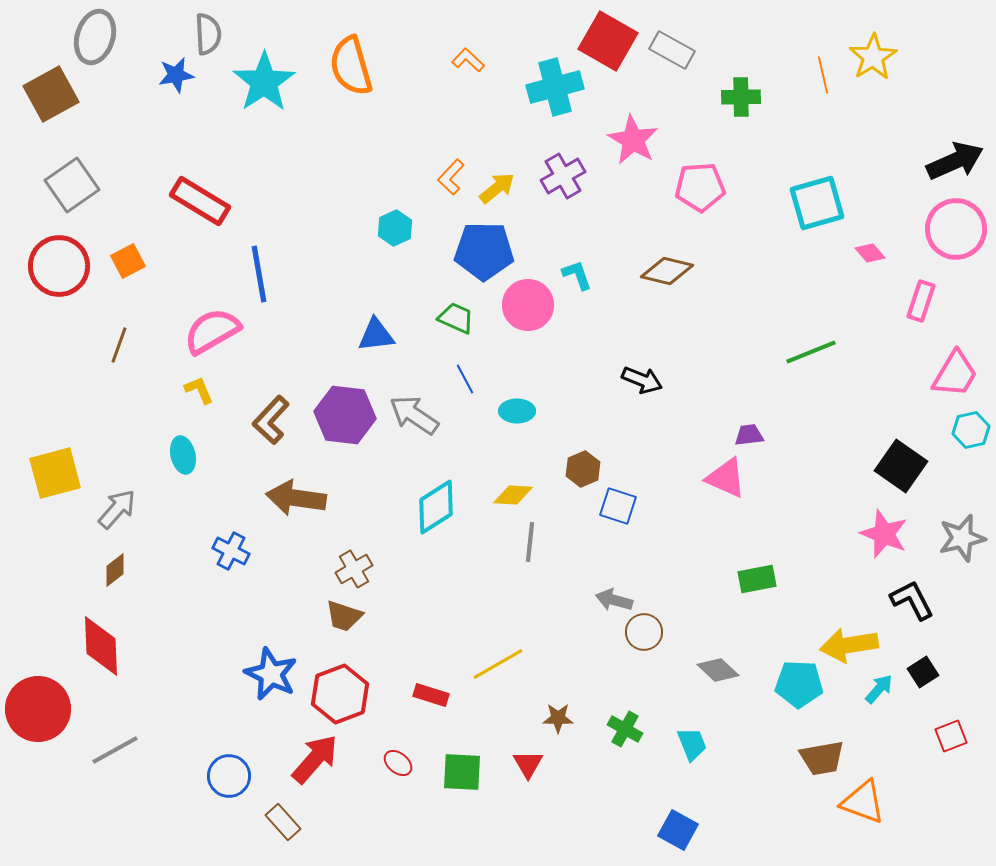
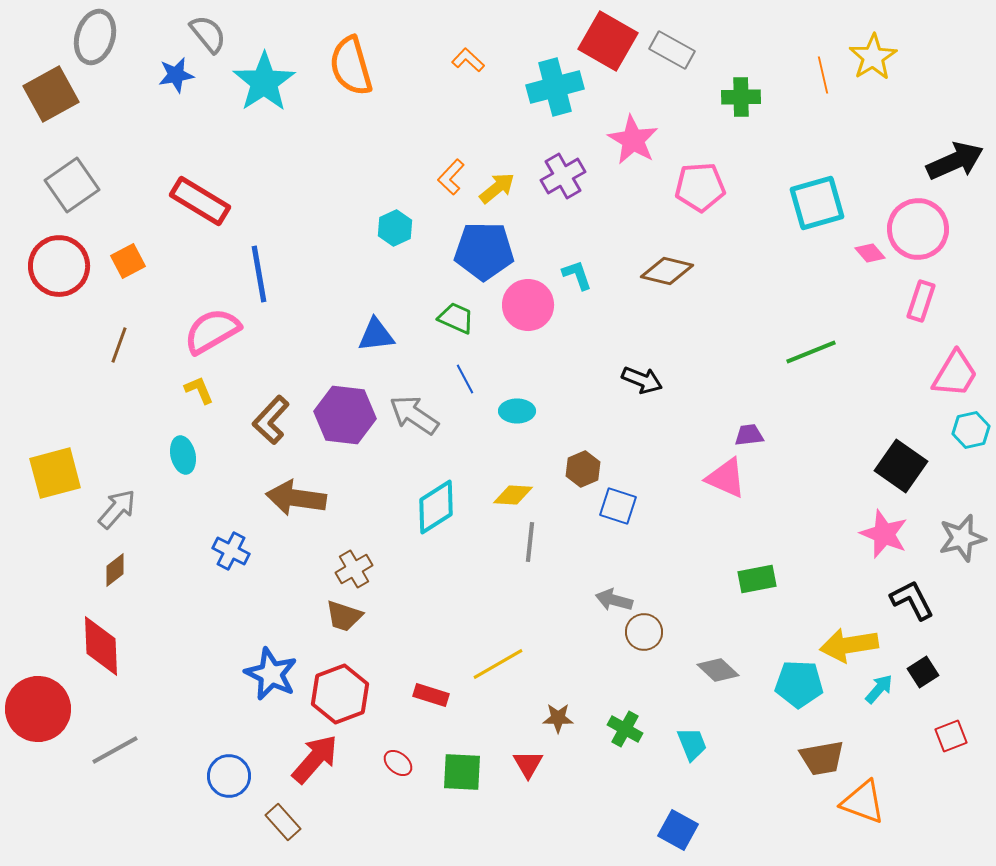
gray semicircle at (208, 34): rotated 36 degrees counterclockwise
pink circle at (956, 229): moved 38 px left
